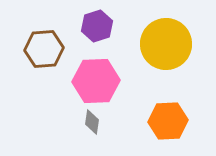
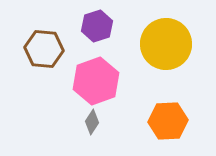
brown hexagon: rotated 9 degrees clockwise
pink hexagon: rotated 18 degrees counterclockwise
gray diamond: rotated 25 degrees clockwise
